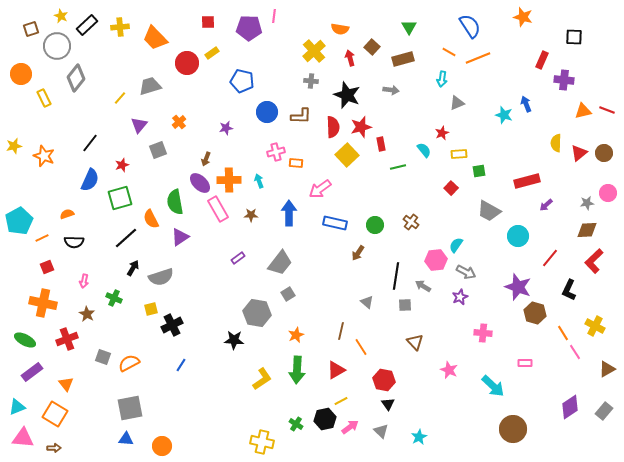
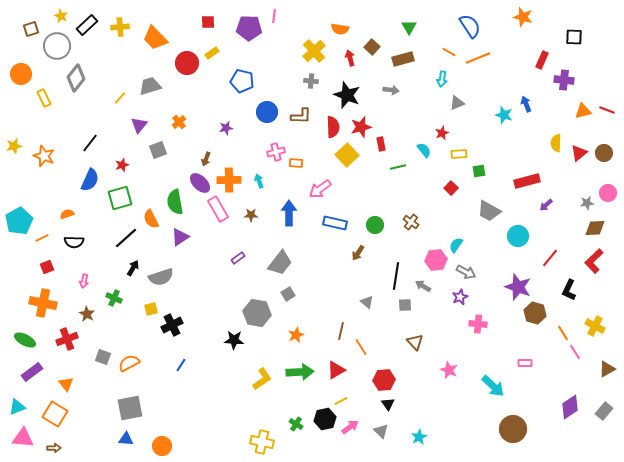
brown diamond at (587, 230): moved 8 px right, 2 px up
pink cross at (483, 333): moved 5 px left, 9 px up
green arrow at (297, 370): moved 3 px right, 2 px down; rotated 96 degrees counterclockwise
red hexagon at (384, 380): rotated 15 degrees counterclockwise
